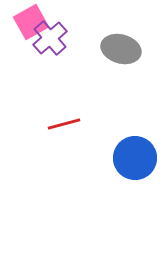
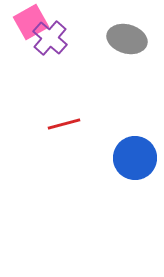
purple cross: rotated 8 degrees counterclockwise
gray ellipse: moved 6 px right, 10 px up
